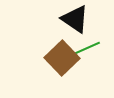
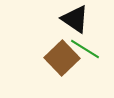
green line: rotated 56 degrees clockwise
